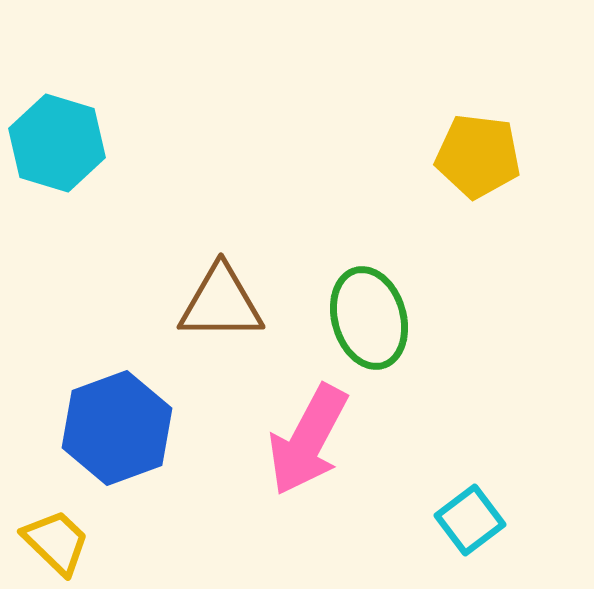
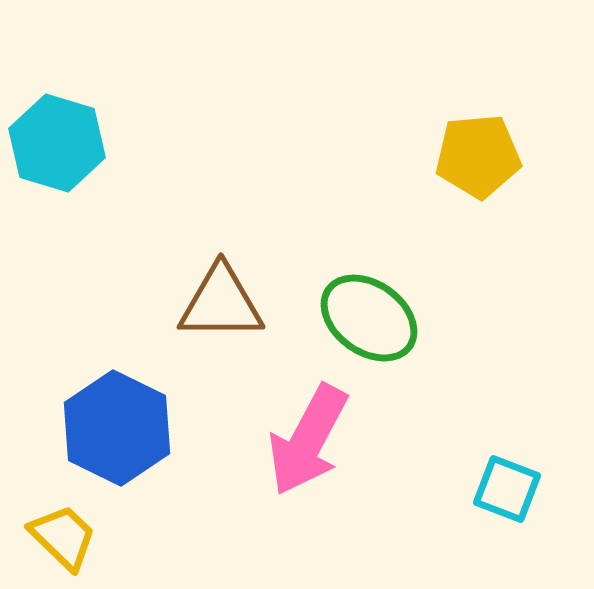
yellow pentagon: rotated 12 degrees counterclockwise
green ellipse: rotated 38 degrees counterclockwise
blue hexagon: rotated 14 degrees counterclockwise
cyan square: moved 37 px right, 31 px up; rotated 32 degrees counterclockwise
yellow trapezoid: moved 7 px right, 5 px up
